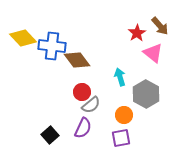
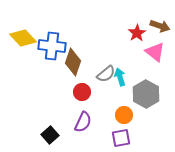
brown arrow: rotated 30 degrees counterclockwise
pink triangle: moved 2 px right, 1 px up
brown diamond: moved 4 px left, 2 px down; rotated 56 degrees clockwise
gray semicircle: moved 15 px right, 31 px up
purple semicircle: moved 6 px up
